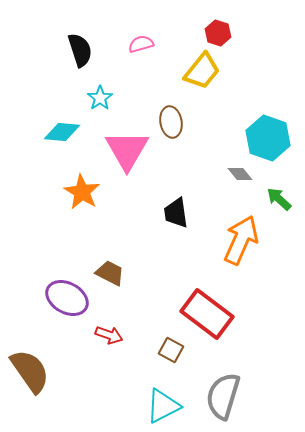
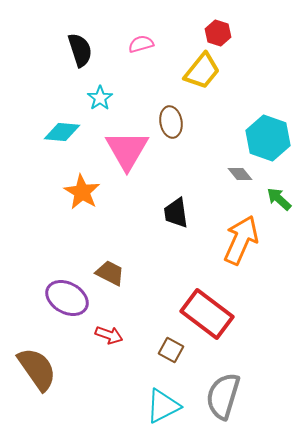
brown semicircle: moved 7 px right, 2 px up
